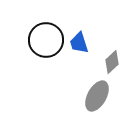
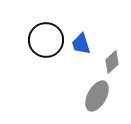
blue trapezoid: moved 2 px right, 1 px down
